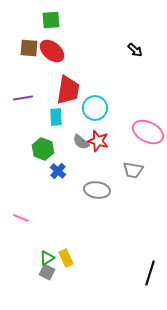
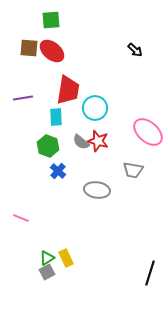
pink ellipse: rotated 16 degrees clockwise
green hexagon: moved 5 px right, 3 px up
gray square: rotated 35 degrees clockwise
